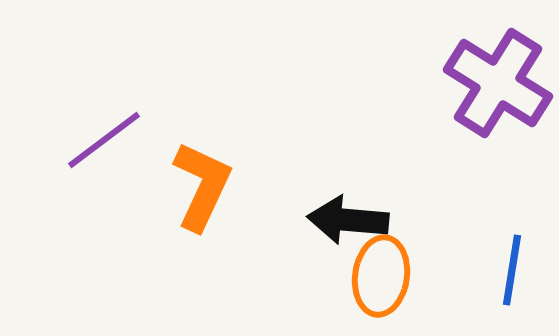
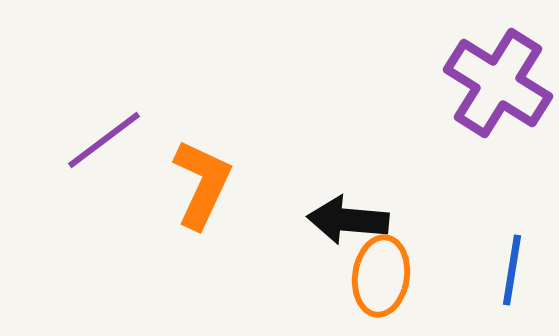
orange L-shape: moved 2 px up
